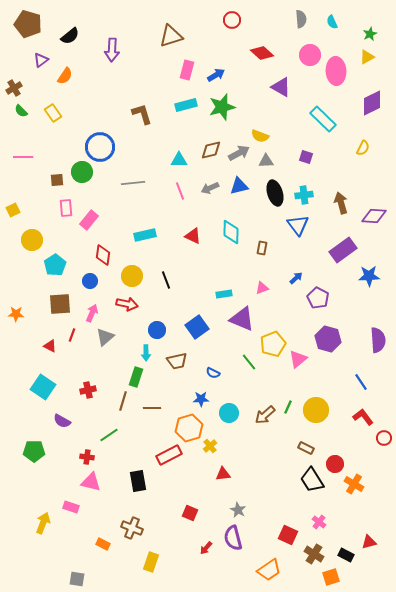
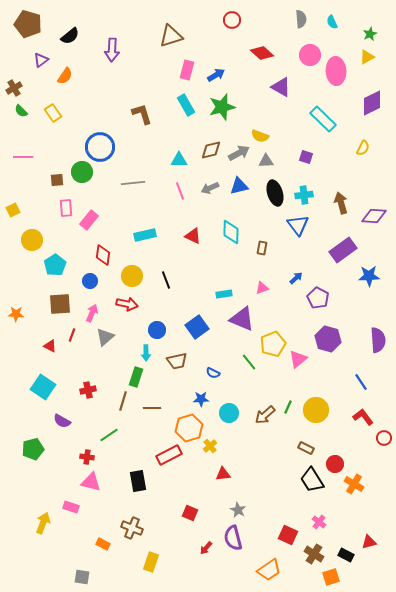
cyan rectangle at (186, 105): rotated 75 degrees clockwise
green pentagon at (34, 451): moved 1 px left, 2 px up; rotated 15 degrees counterclockwise
gray square at (77, 579): moved 5 px right, 2 px up
